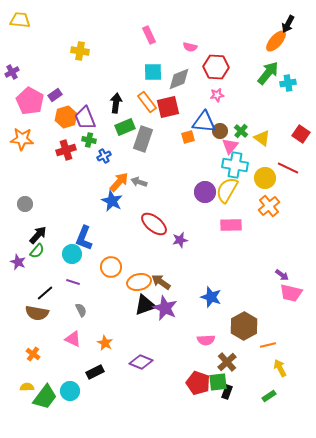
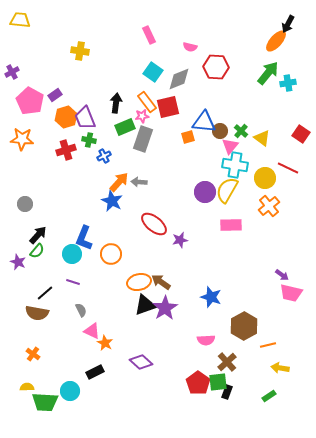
cyan square at (153, 72): rotated 36 degrees clockwise
pink star at (217, 95): moved 75 px left, 21 px down
gray arrow at (139, 182): rotated 14 degrees counterclockwise
orange circle at (111, 267): moved 13 px up
purple star at (165, 308): rotated 15 degrees clockwise
pink triangle at (73, 339): moved 19 px right, 8 px up
purple diamond at (141, 362): rotated 20 degrees clockwise
yellow arrow at (280, 368): rotated 54 degrees counterclockwise
red pentagon at (198, 383): rotated 15 degrees clockwise
green trapezoid at (45, 397): moved 5 px down; rotated 56 degrees clockwise
